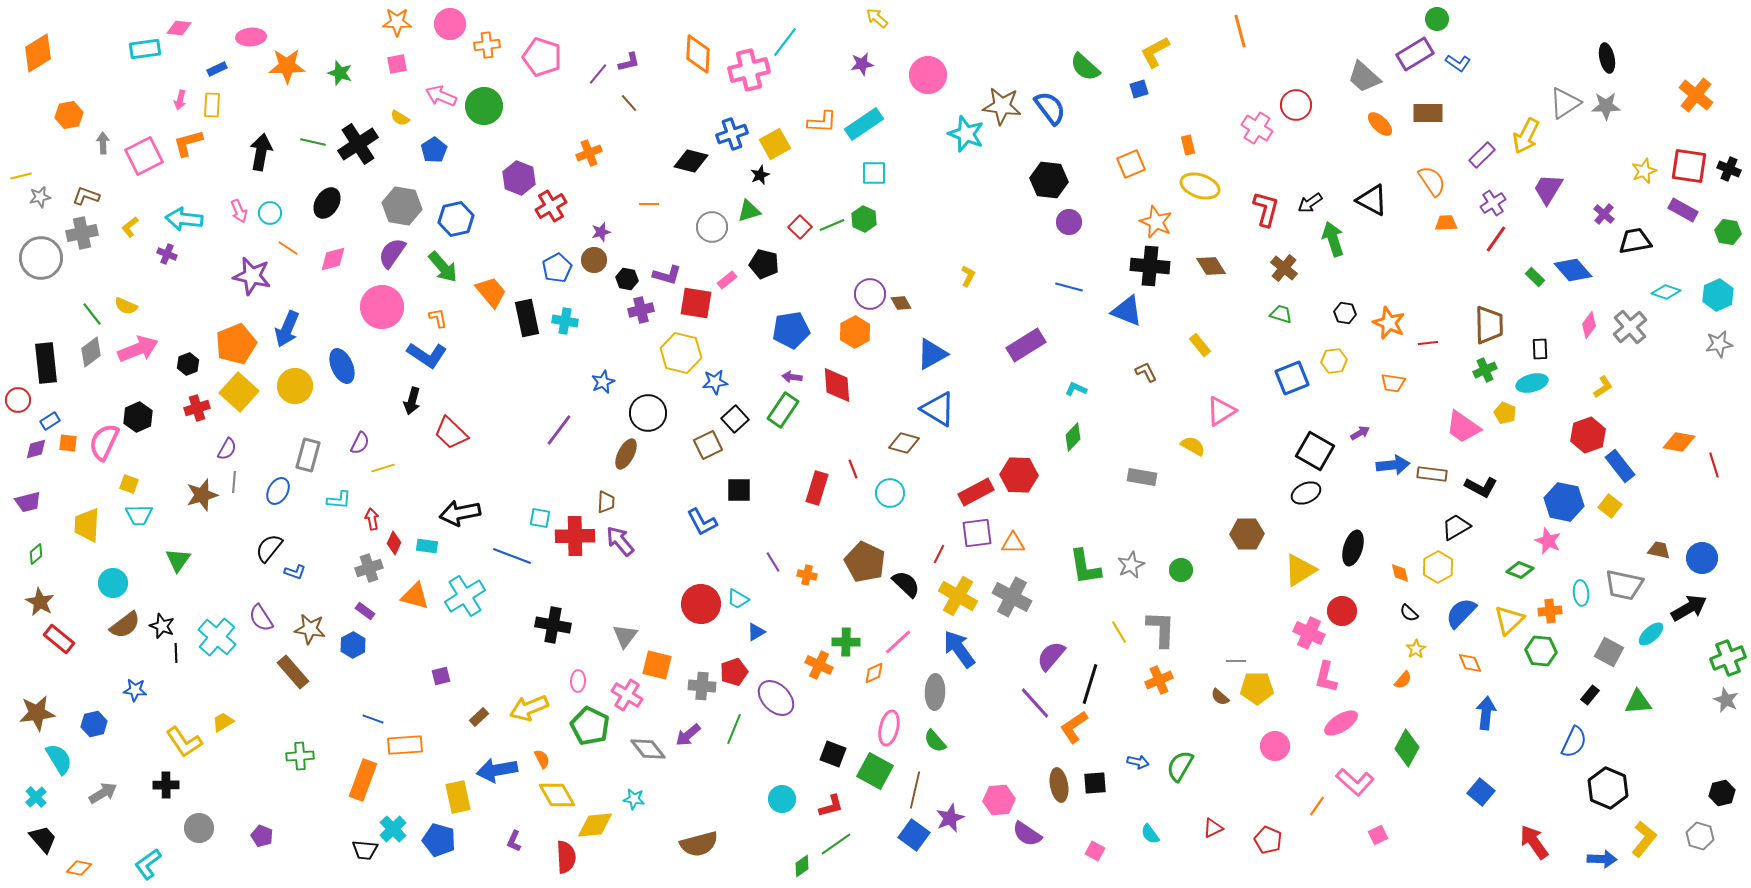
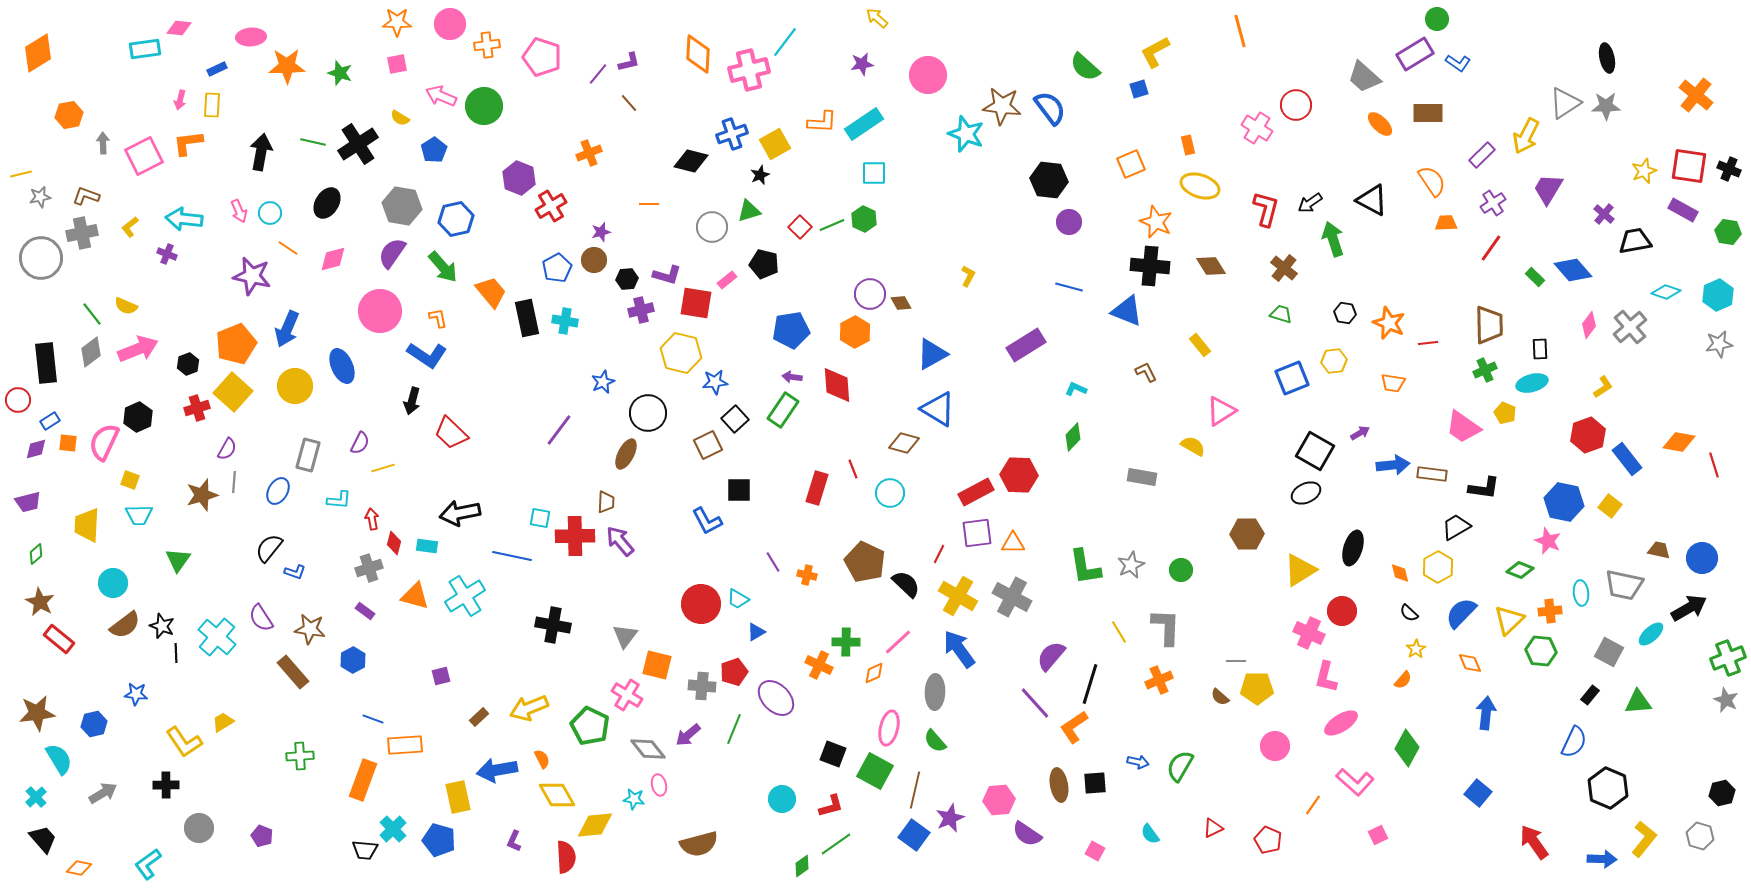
orange L-shape at (188, 143): rotated 8 degrees clockwise
yellow line at (21, 176): moved 2 px up
red line at (1496, 239): moved 5 px left, 9 px down
black hexagon at (627, 279): rotated 15 degrees counterclockwise
pink circle at (382, 307): moved 2 px left, 4 px down
yellow square at (239, 392): moved 6 px left
blue rectangle at (1620, 466): moved 7 px right, 7 px up
yellow square at (129, 484): moved 1 px right, 4 px up
black L-shape at (1481, 487): moved 3 px right, 1 px down; rotated 20 degrees counterclockwise
blue L-shape at (702, 522): moved 5 px right, 1 px up
red diamond at (394, 543): rotated 10 degrees counterclockwise
blue line at (512, 556): rotated 9 degrees counterclockwise
gray L-shape at (1161, 629): moved 5 px right, 2 px up
blue hexagon at (353, 645): moved 15 px down
pink ellipse at (578, 681): moved 81 px right, 104 px down; rotated 15 degrees counterclockwise
blue star at (135, 690): moved 1 px right, 4 px down
blue square at (1481, 792): moved 3 px left, 1 px down
orange line at (1317, 806): moved 4 px left, 1 px up
